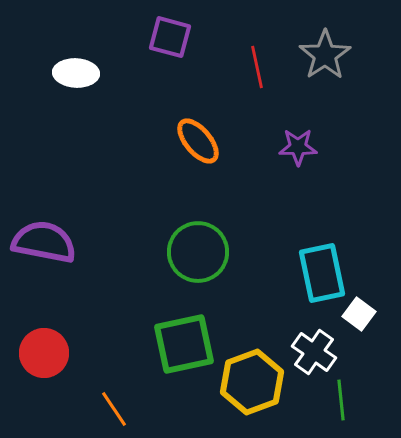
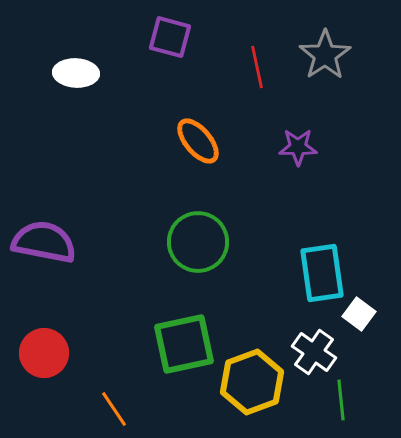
green circle: moved 10 px up
cyan rectangle: rotated 4 degrees clockwise
